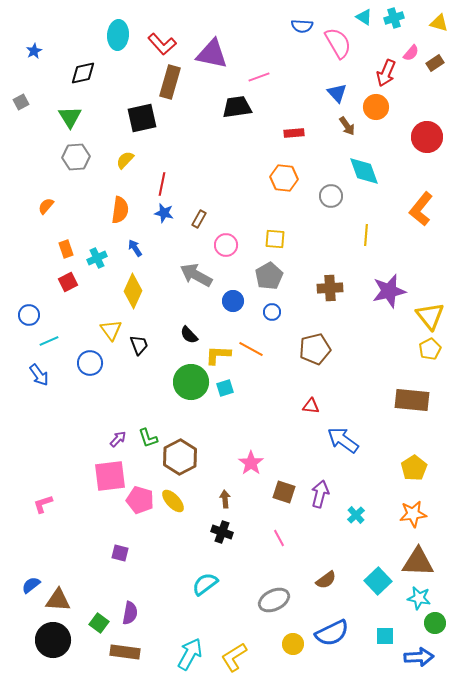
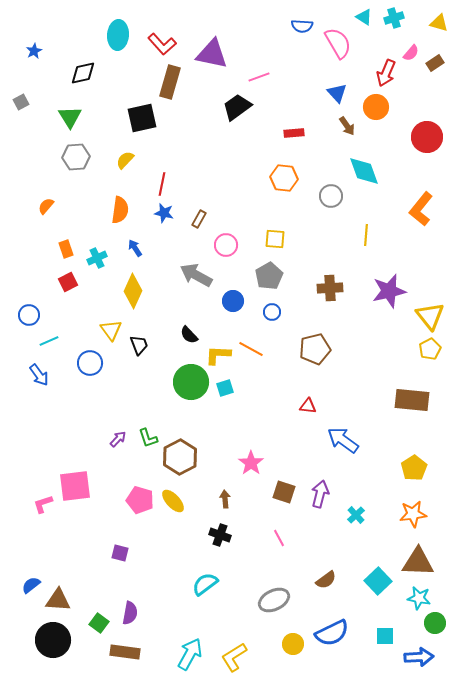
black trapezoid at (237, 107): rotated 28 degrees counterclockwise
red triangle at (311, 406): moved 3 px left
pink square at (110, 476): moved 35 px left, 10 px down
black cross at (222, 532): moved 2 px left, 3 px down
